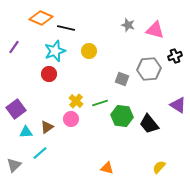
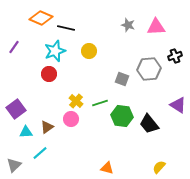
pink triangle: moved 1 px right, 3 px up; rotated 18 degrees counterclockwise
